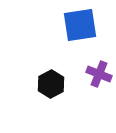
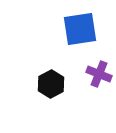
blue square: moved 4 px down
